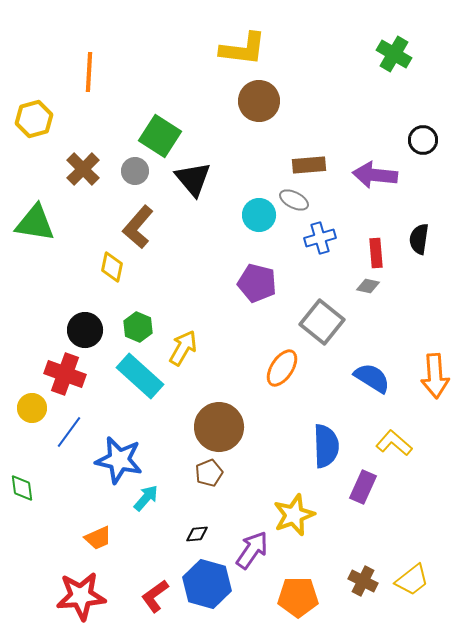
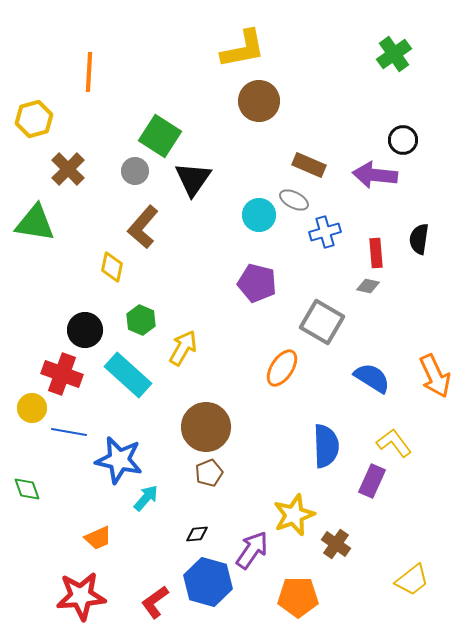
yellow L-shape at (243, 49): rotated 18 degrees counterclockwise
green cross at (394, 54): rotated 24 degrees clockwise
black circle at (423, 140): moved 20 px left
brown rectangle at (309, 165): rotated 28 degrees clockwise
brown cross at (83, 169): moved 15 px left
black triangle at (193, 179): rotated 15 degrees clockwise
brown L-shape at (138, 227): moved 5 px right
blue cross at (320, 238): moved 5 px right, 6 px up
gray square at (322, 322): rotated 9 degrees counterclockwise
green hexagon at (138, 327): moved 3 px right, 7 px up
red cross at (65, 374): moved 3 px left
cyan rectangle at (140, 376): moved 12 px left, 1 px up
orange arrow at (435, 376): rotated 21 degrees counterclockwise
brown circle at (219, 427): moved 13 px left
blue line at (69, 432): rotated 64 degrees clockwise
yellow L-shape at (394, 443): rotated 12 degrees clockwise
purple rectangle at (363, 487): moved 9 px right, 6 px up
green diamond at (22, 488): moved 5 px right, 1 px down; rotated 12 degrees counterclockwise
brown cross at (363, 581): moved 27 px left, 37 px up; rotated 8 degrees clockwise
blue hexagon at (207, 584): moved 1 px right, 2 px up
red L-shape at (155, 596): moved 6 px down
